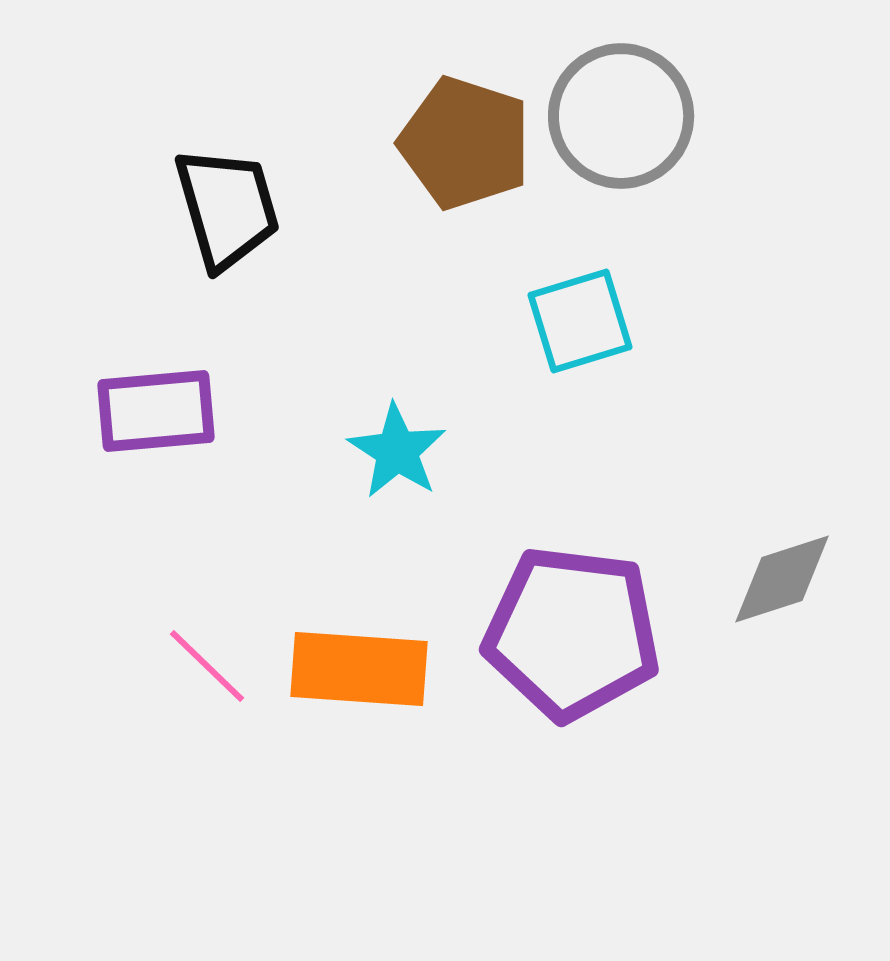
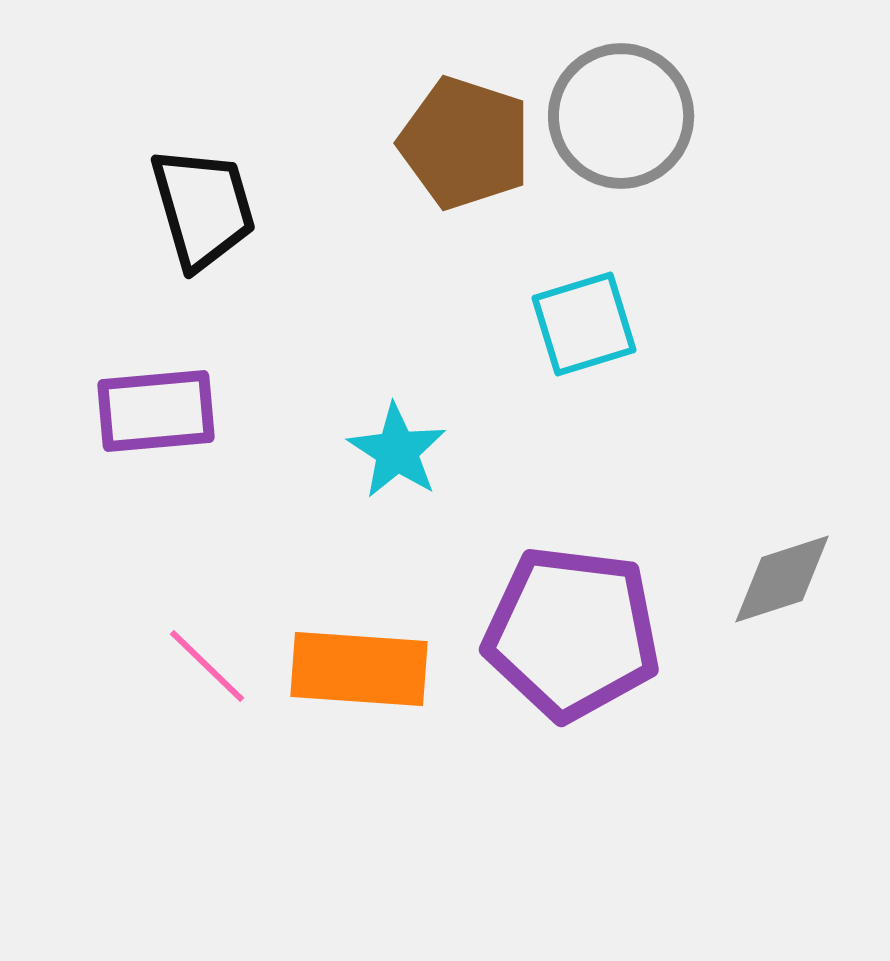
black trapezoid: moved 24 px left
cyan square: moved 4 px right, 3 px down
